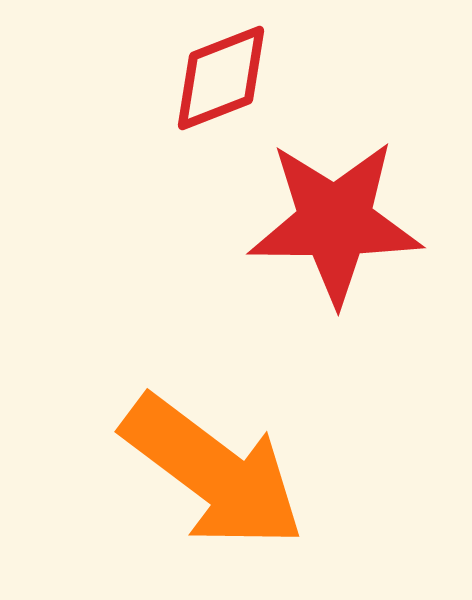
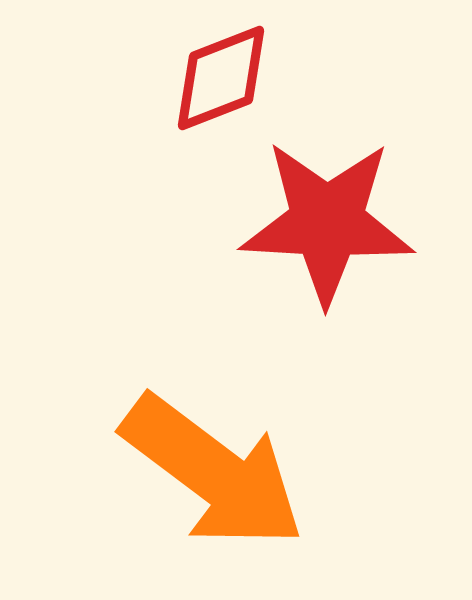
red star: moved 8 px left; rotated 3 degrees clockwise
